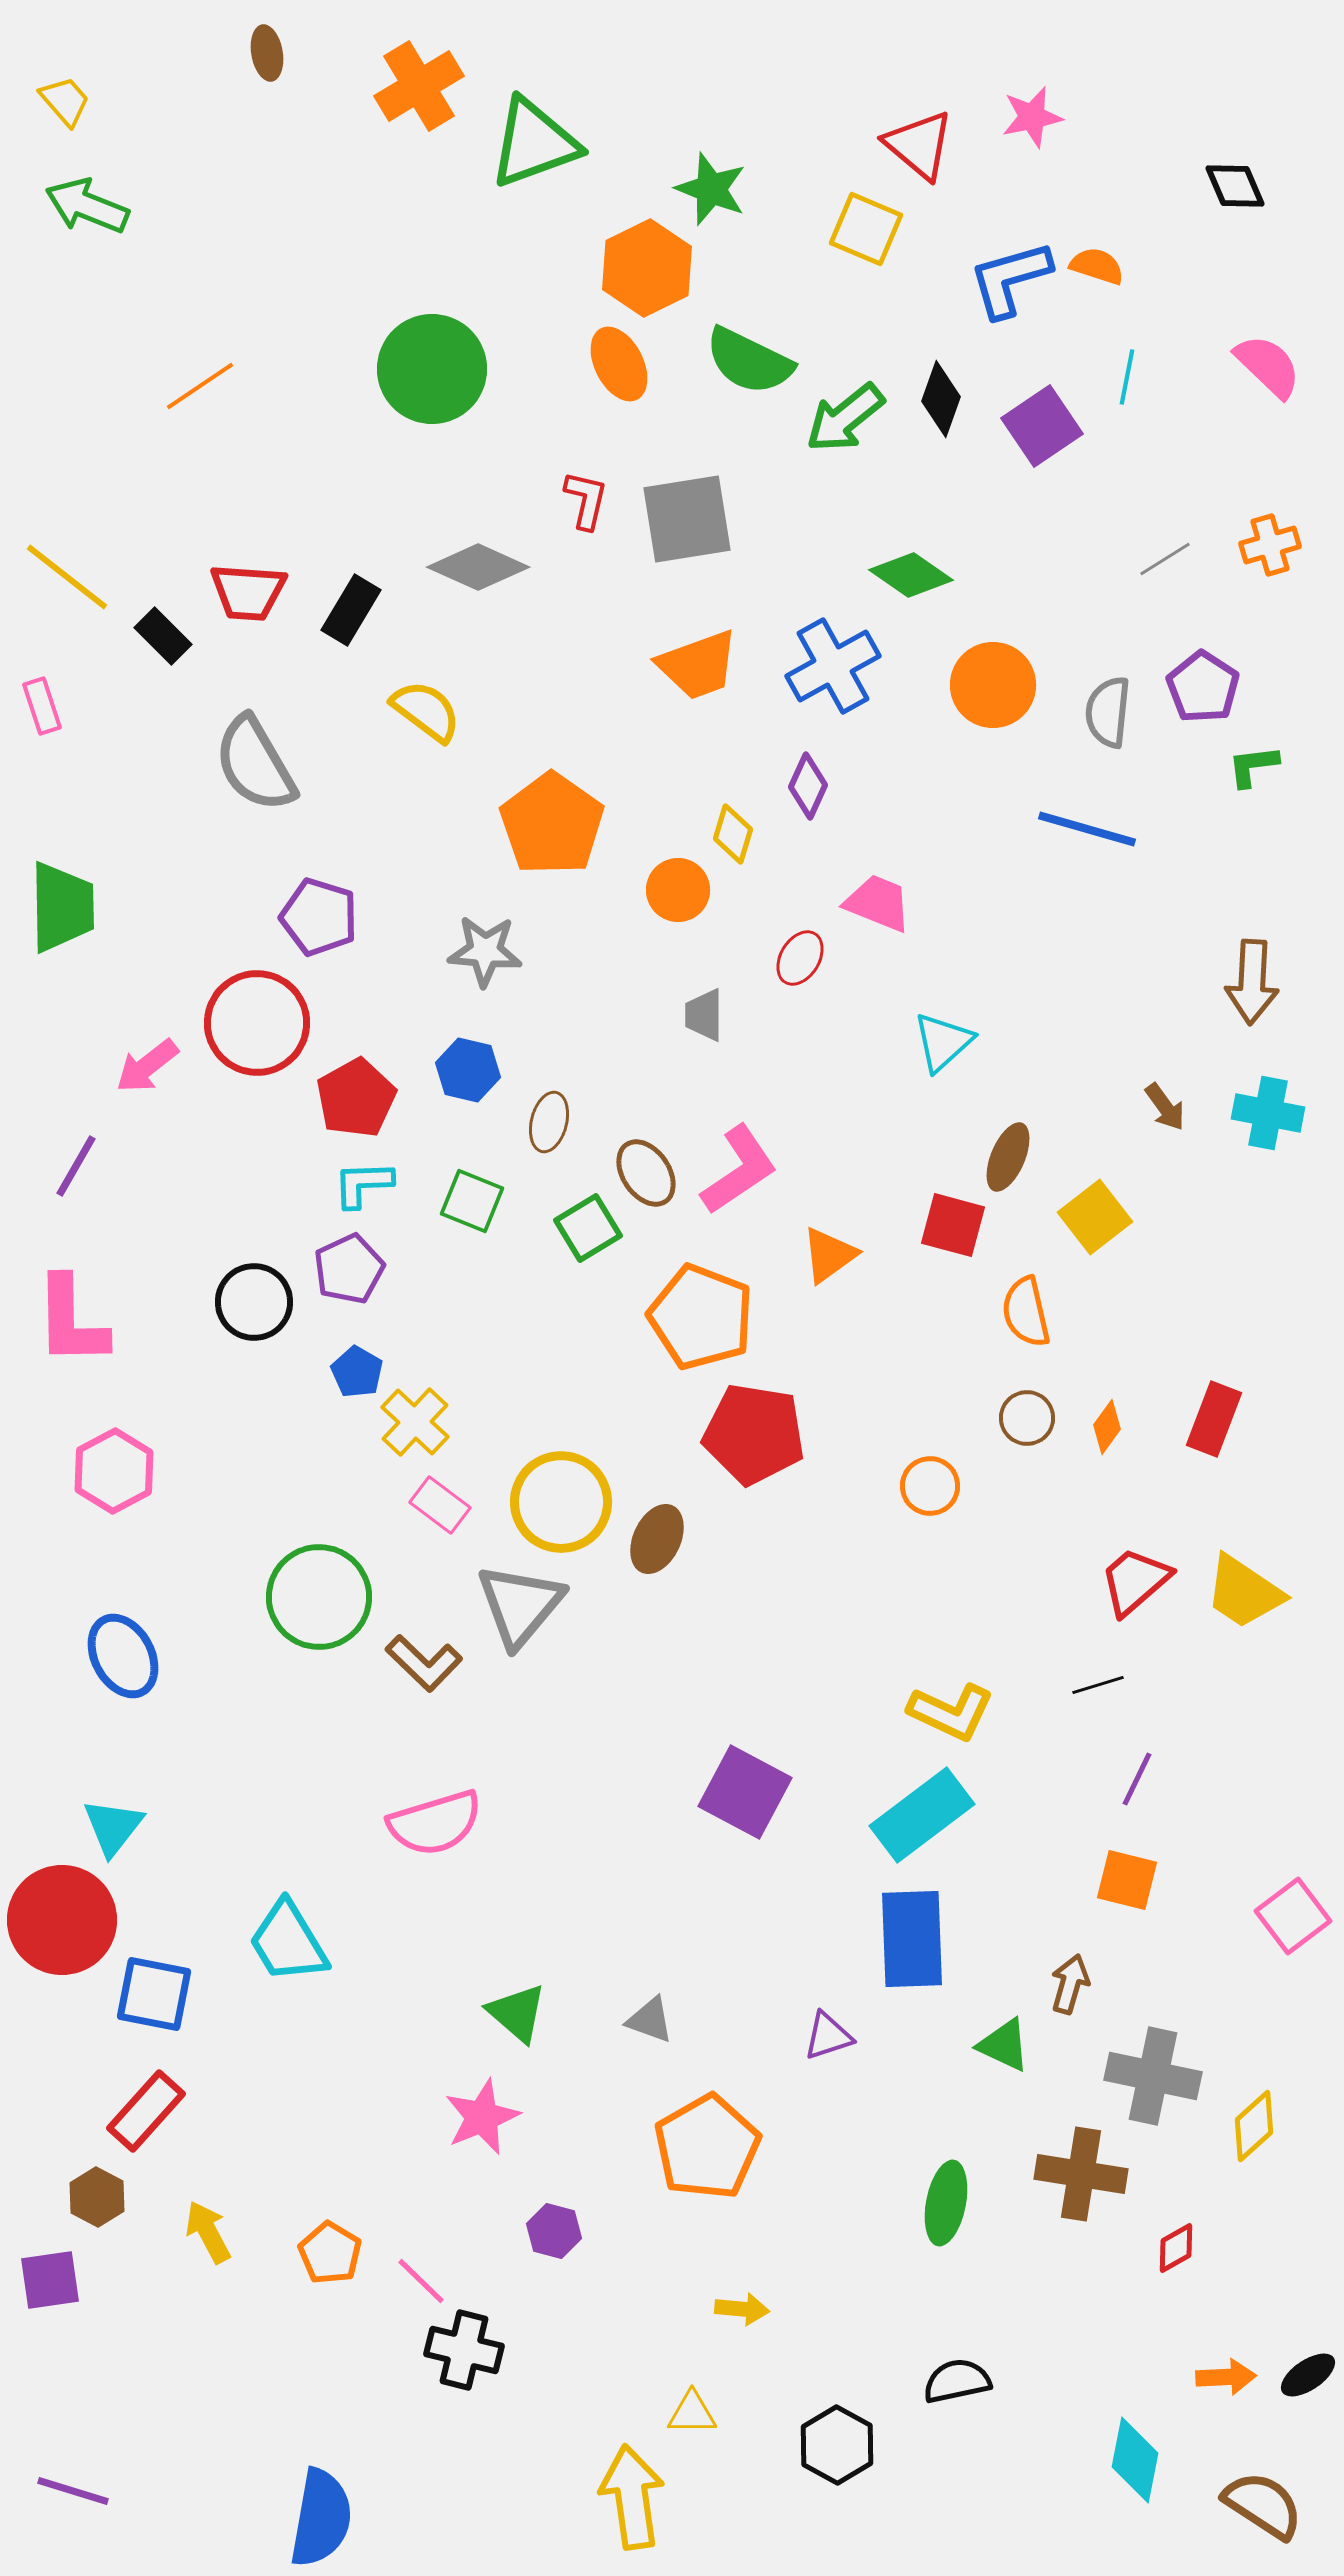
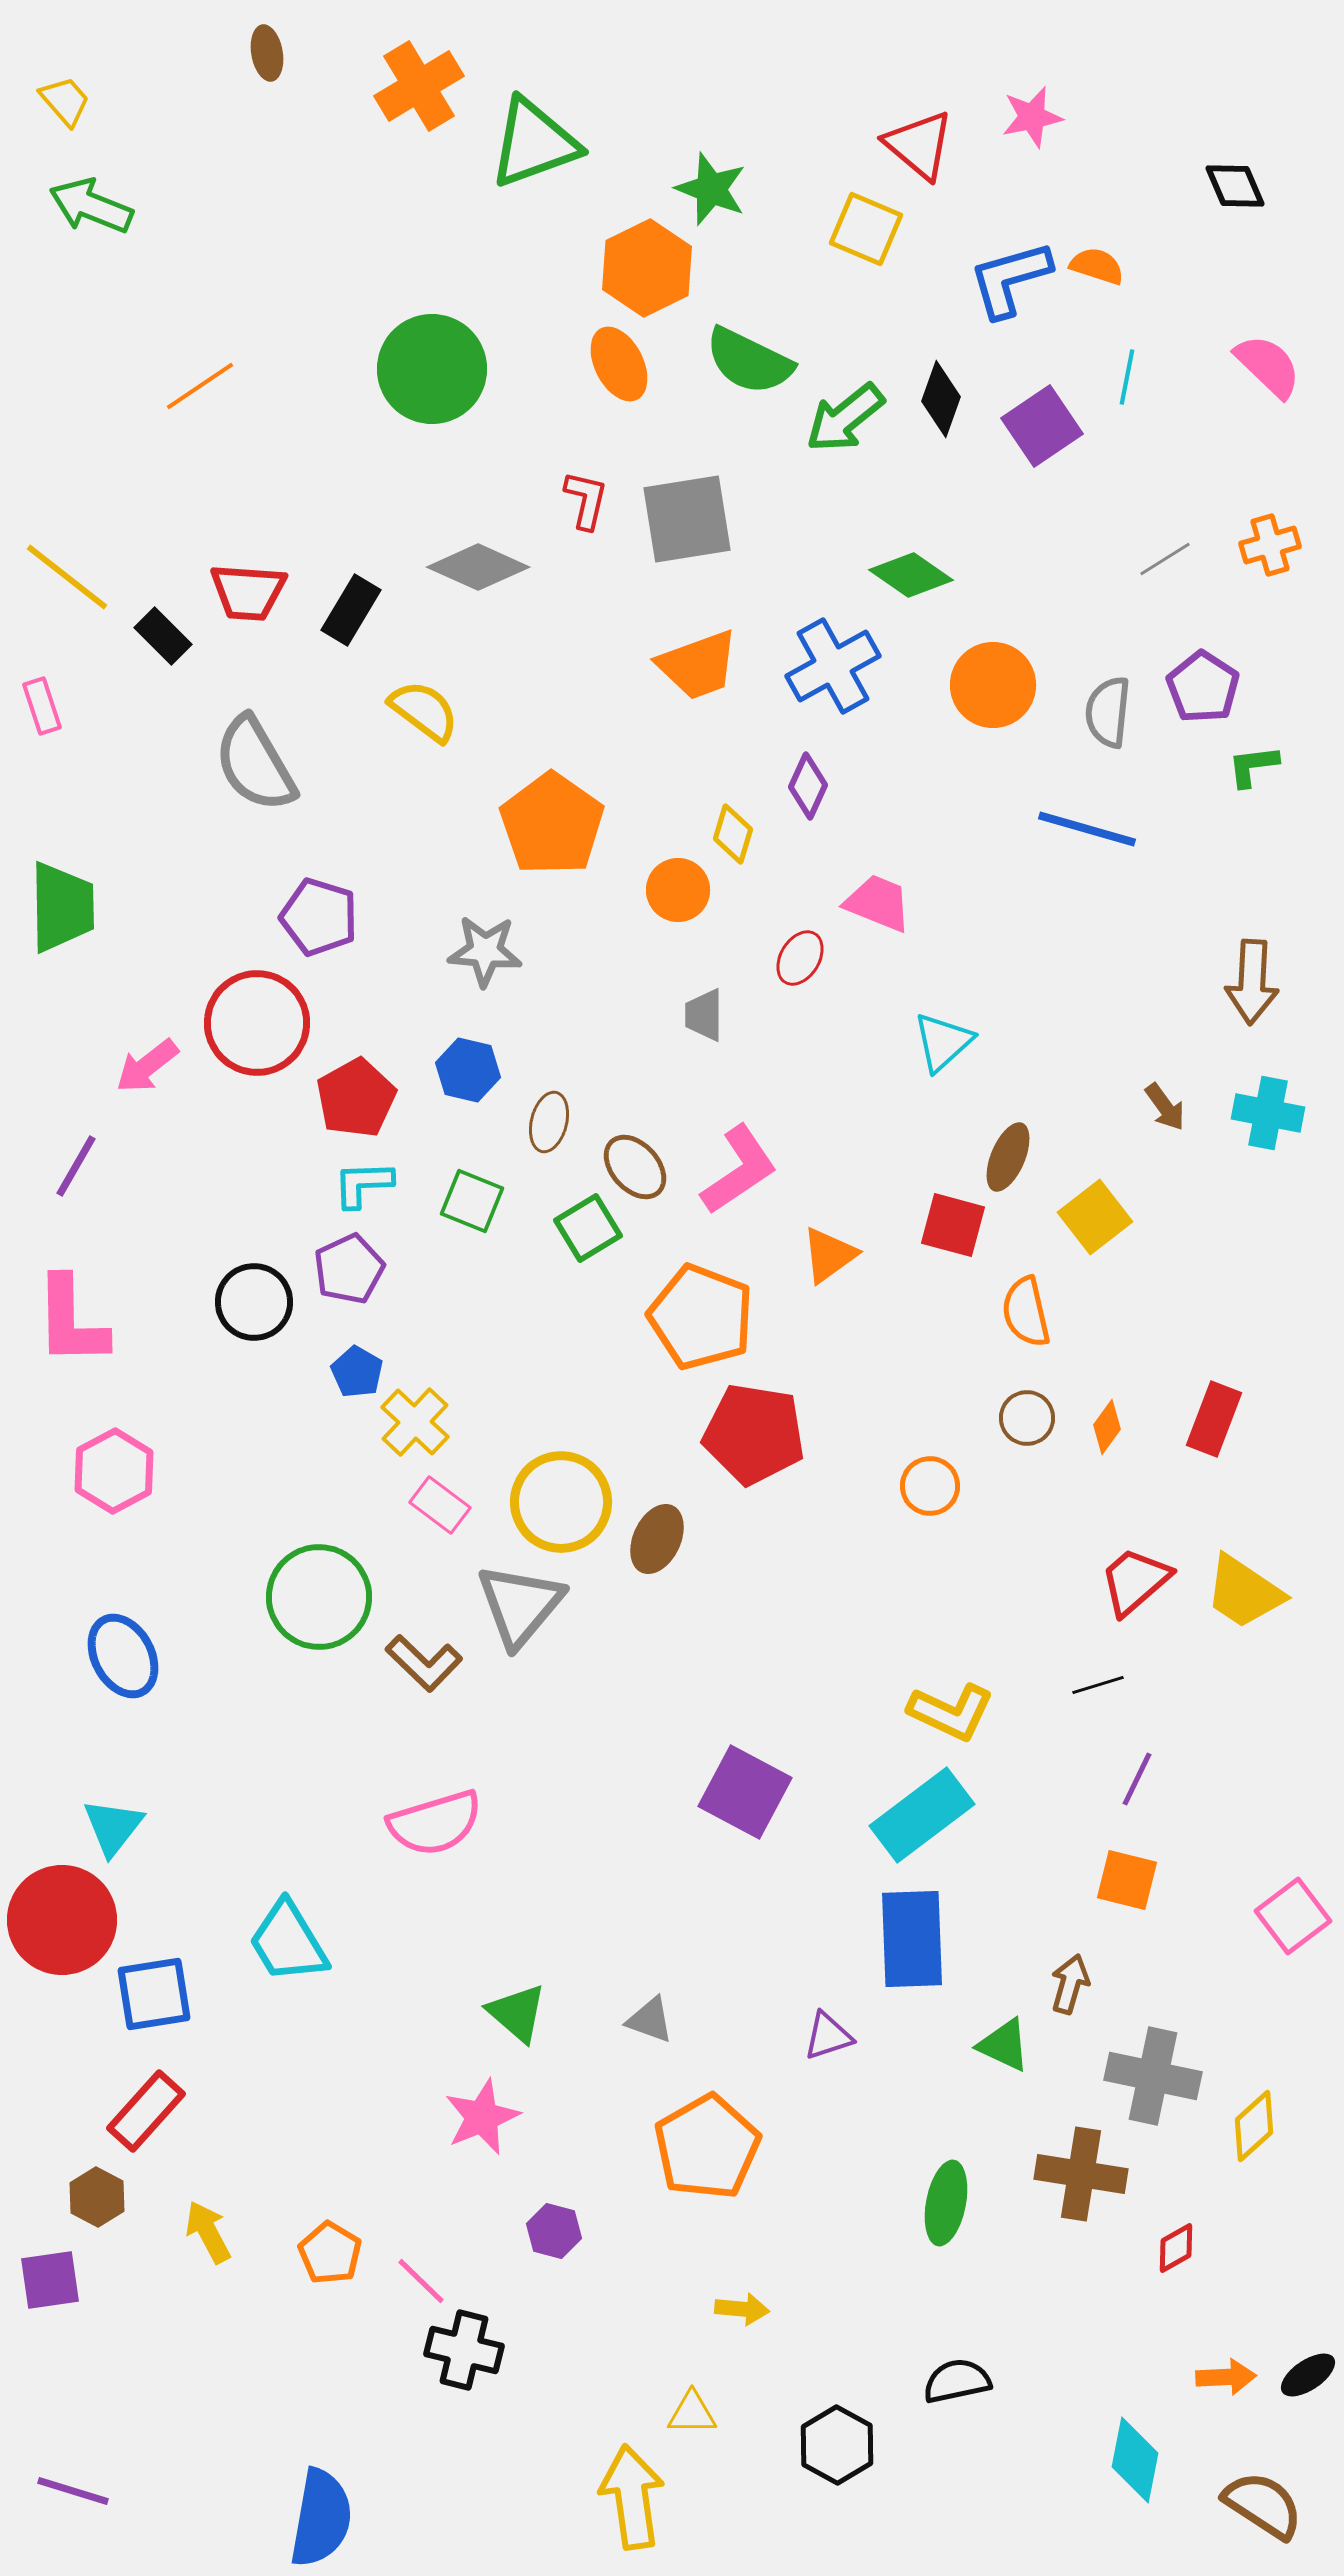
green arrow at (87, 206): moved 4 px right
yellow semicircle at (426, 711): moved 2 px left
brown ellipse at (646, 1173): moved 11 px left, 6 px up; rotated 8 degrees counterclockwise
blue square at (154, 1994): rotated 20 degrees counterclockwise
